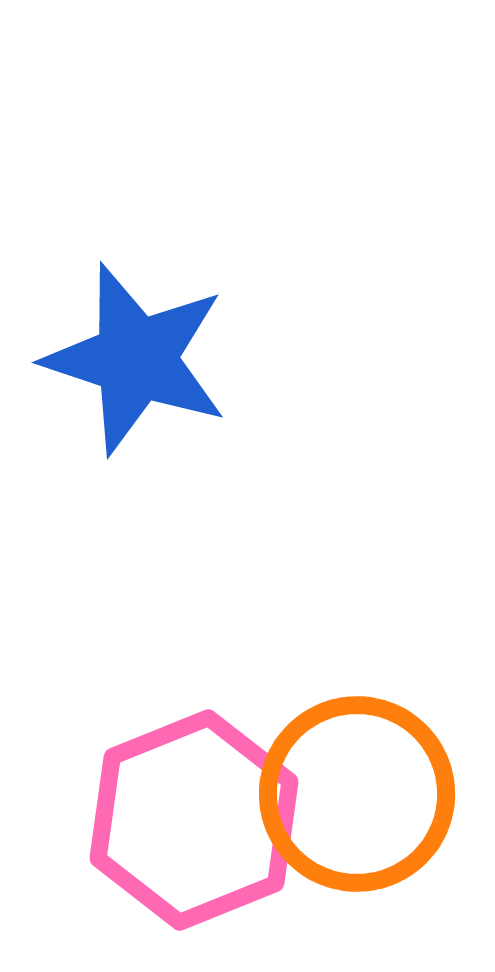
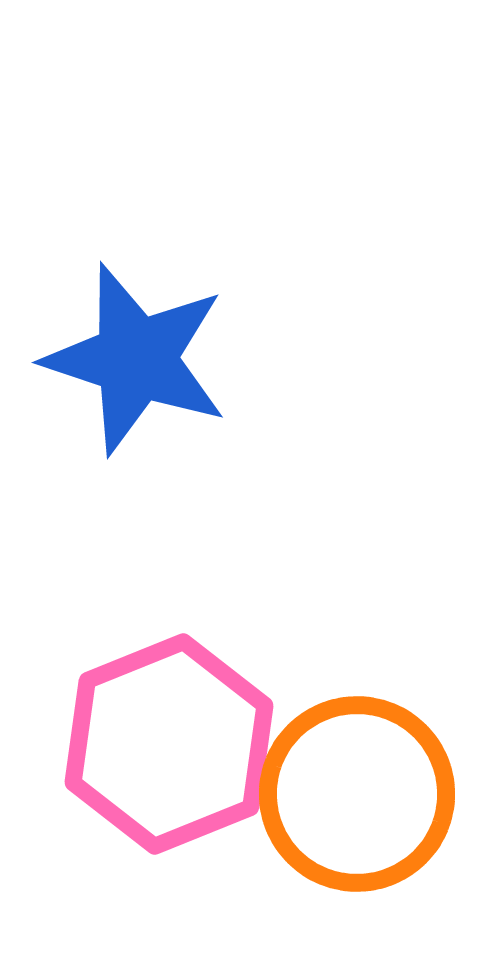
pink hexagon: moved 25 px left, 76 px up
